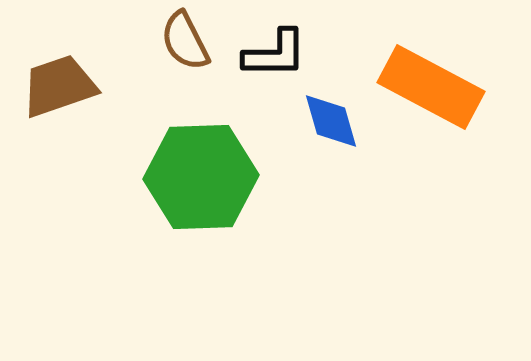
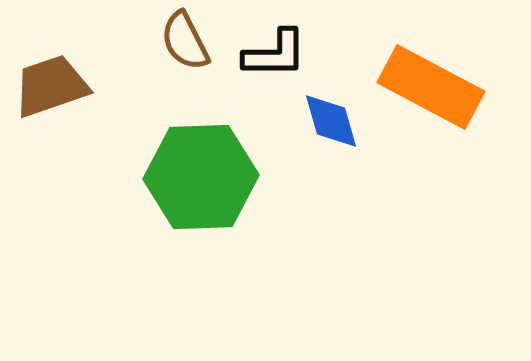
brown trapezoid: moved 8 px left
